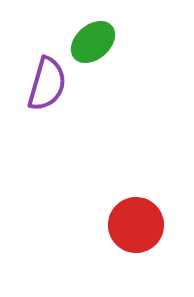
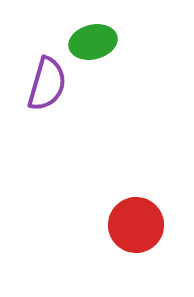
green ellipse: rotated 27 degrees clockwise
